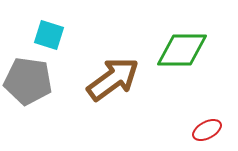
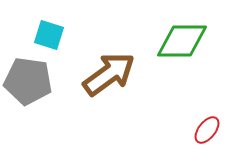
green diamond: moved 9 px up
brown arrow: moved 4 px left, 5 px up
red ellipse: rotated 24 degrees counterclockwise
